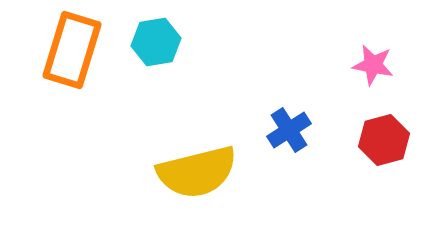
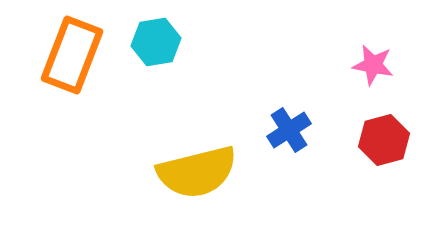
orange rectangle: moved 5 px down; rotated 4 degrees clockwise
